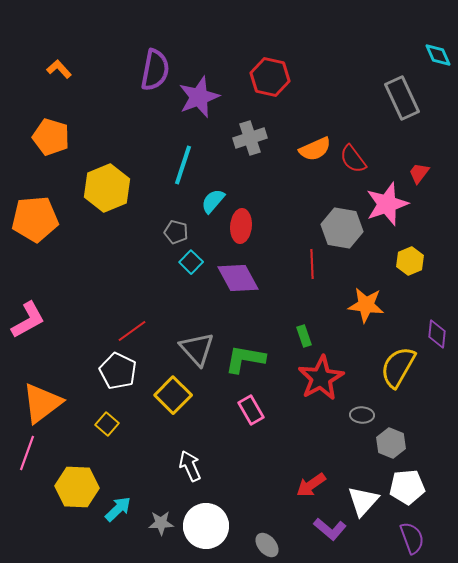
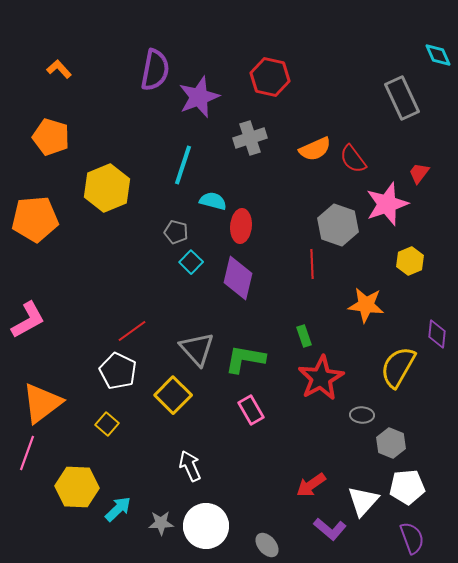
cyan semicircle at (213, 201): rotated 64 degrees clockwise
gray hexagon at (342, 228): moved 4 px left, 3 px up; rotated 9 degrees clockwise
purple diamond at (238, 278): rotated 42 degrees clockwise
